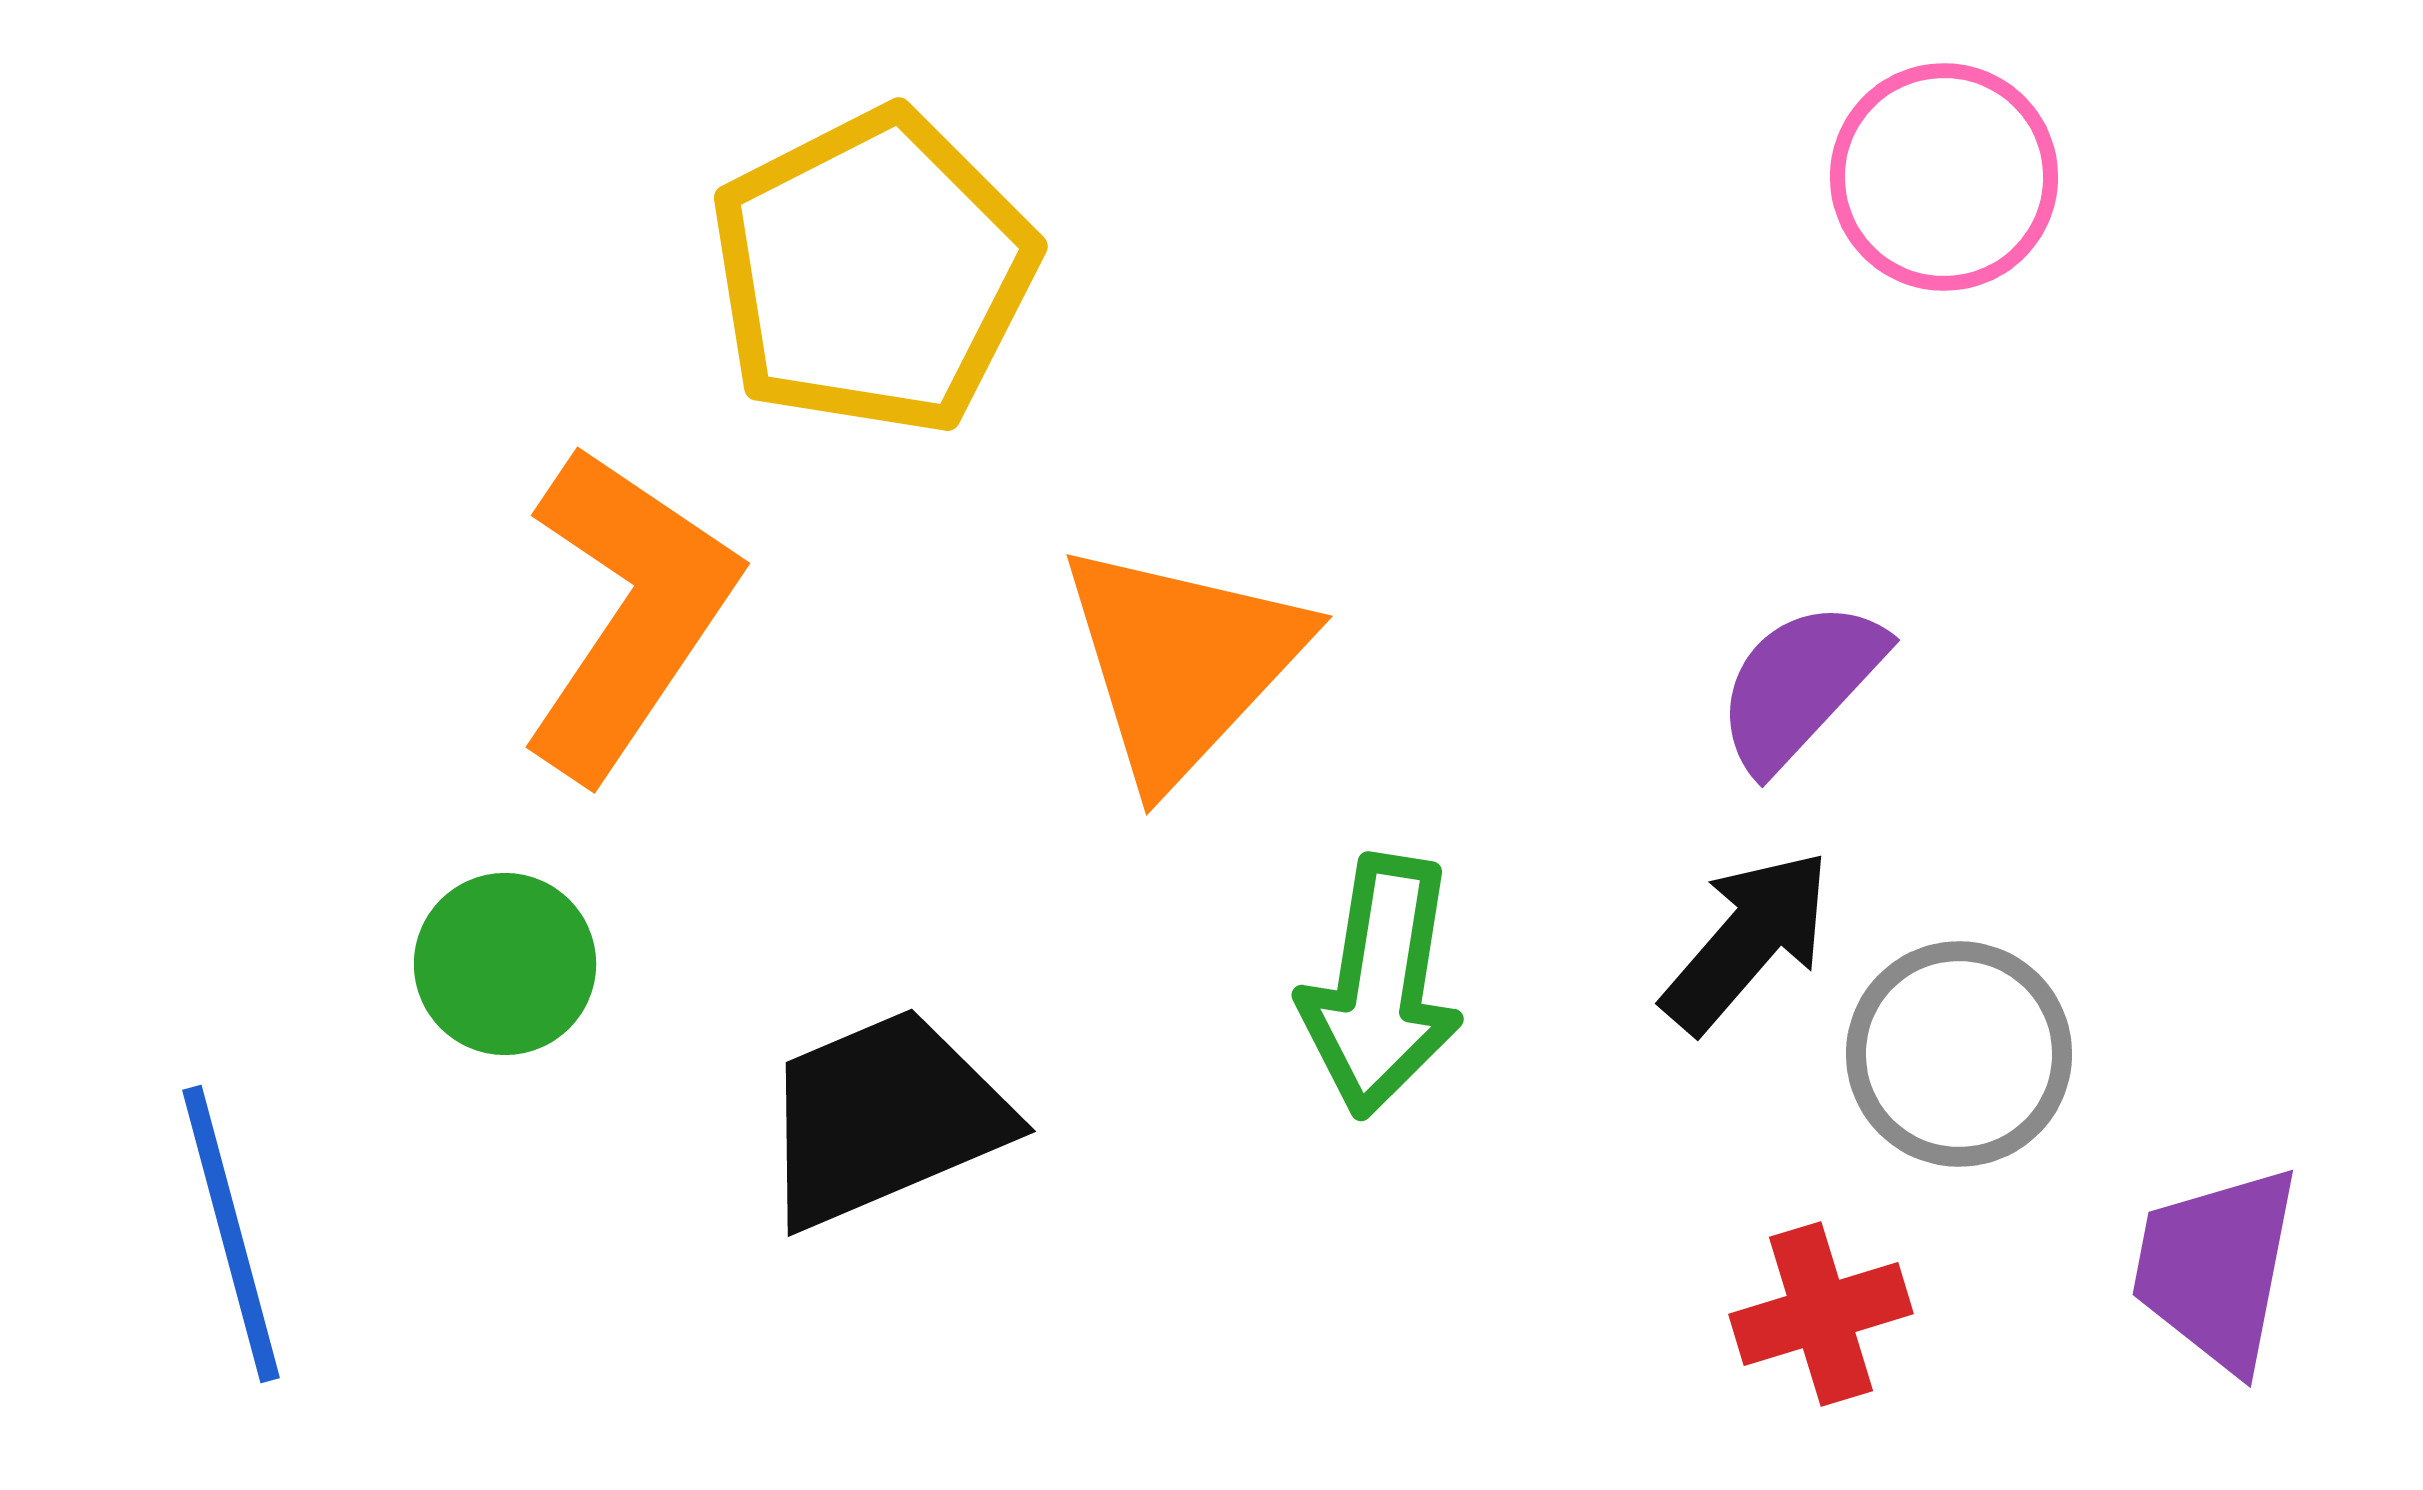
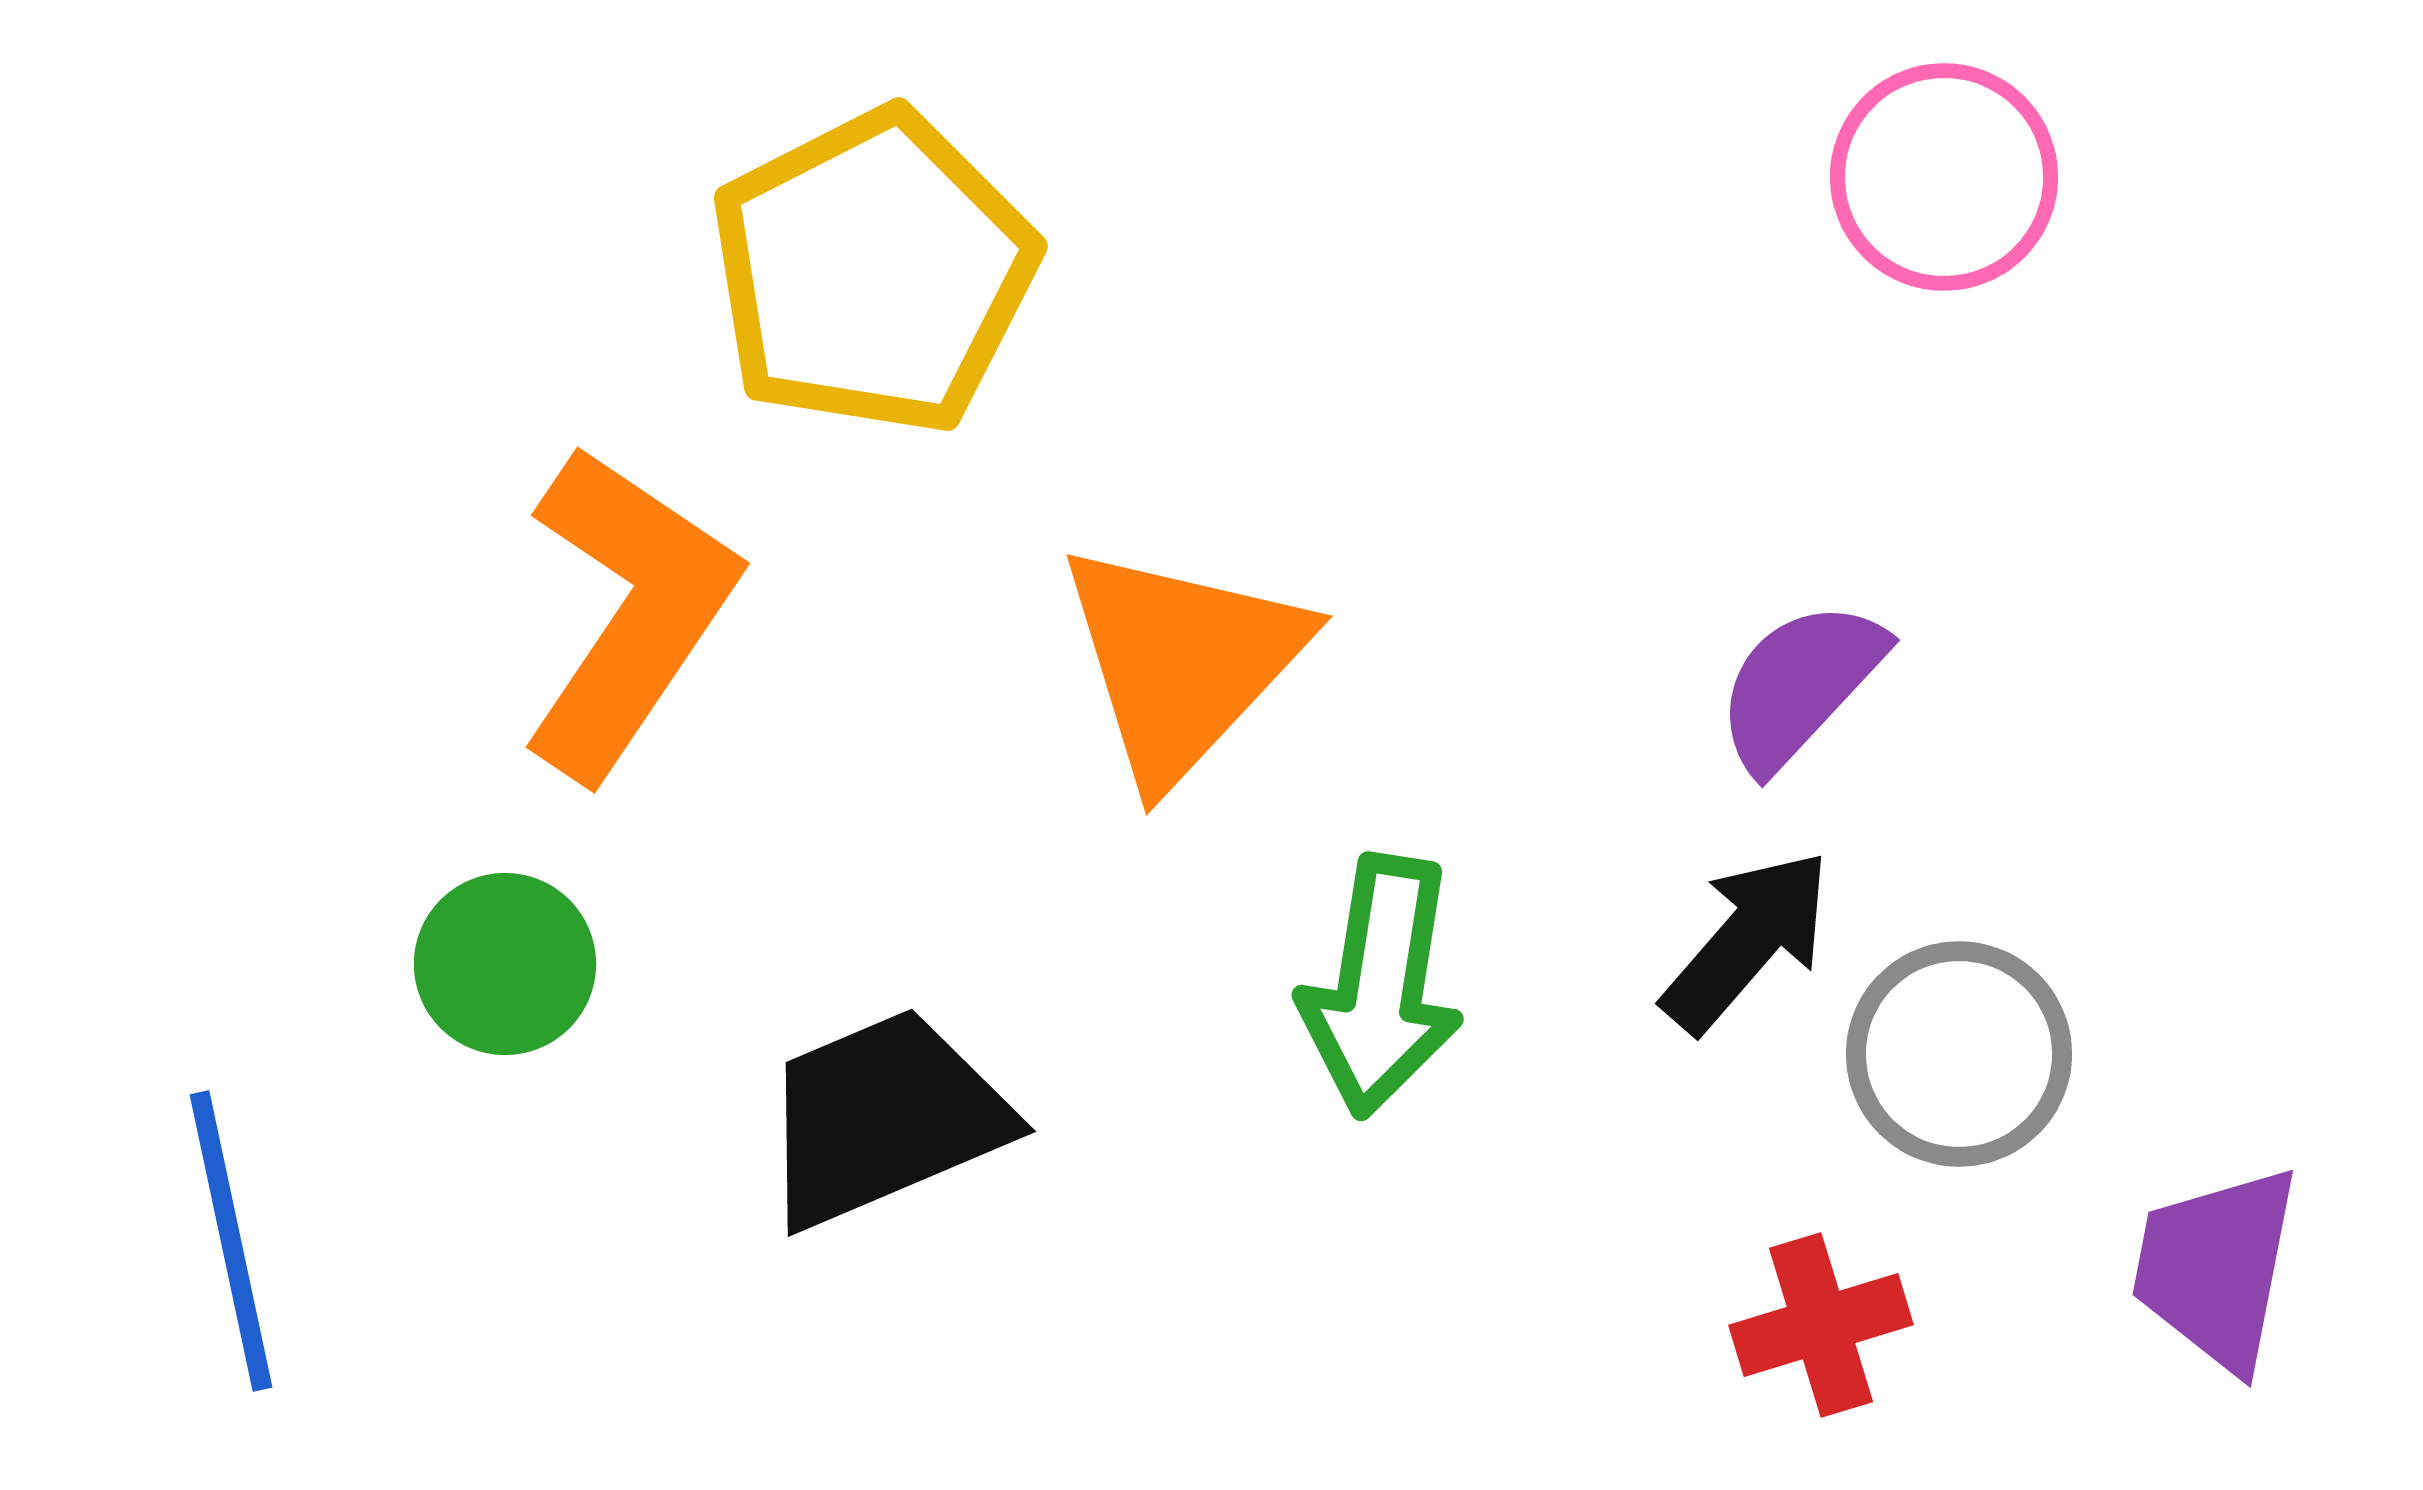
blue line: moved 7 px down; rotated 3 degrees clockwise
red cross: moved 11 px down
